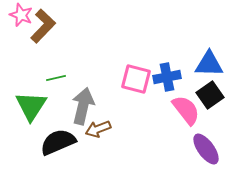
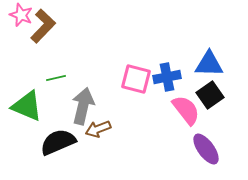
green triangle: moved 4 px left; rotated 40 degrees counterclockwise
